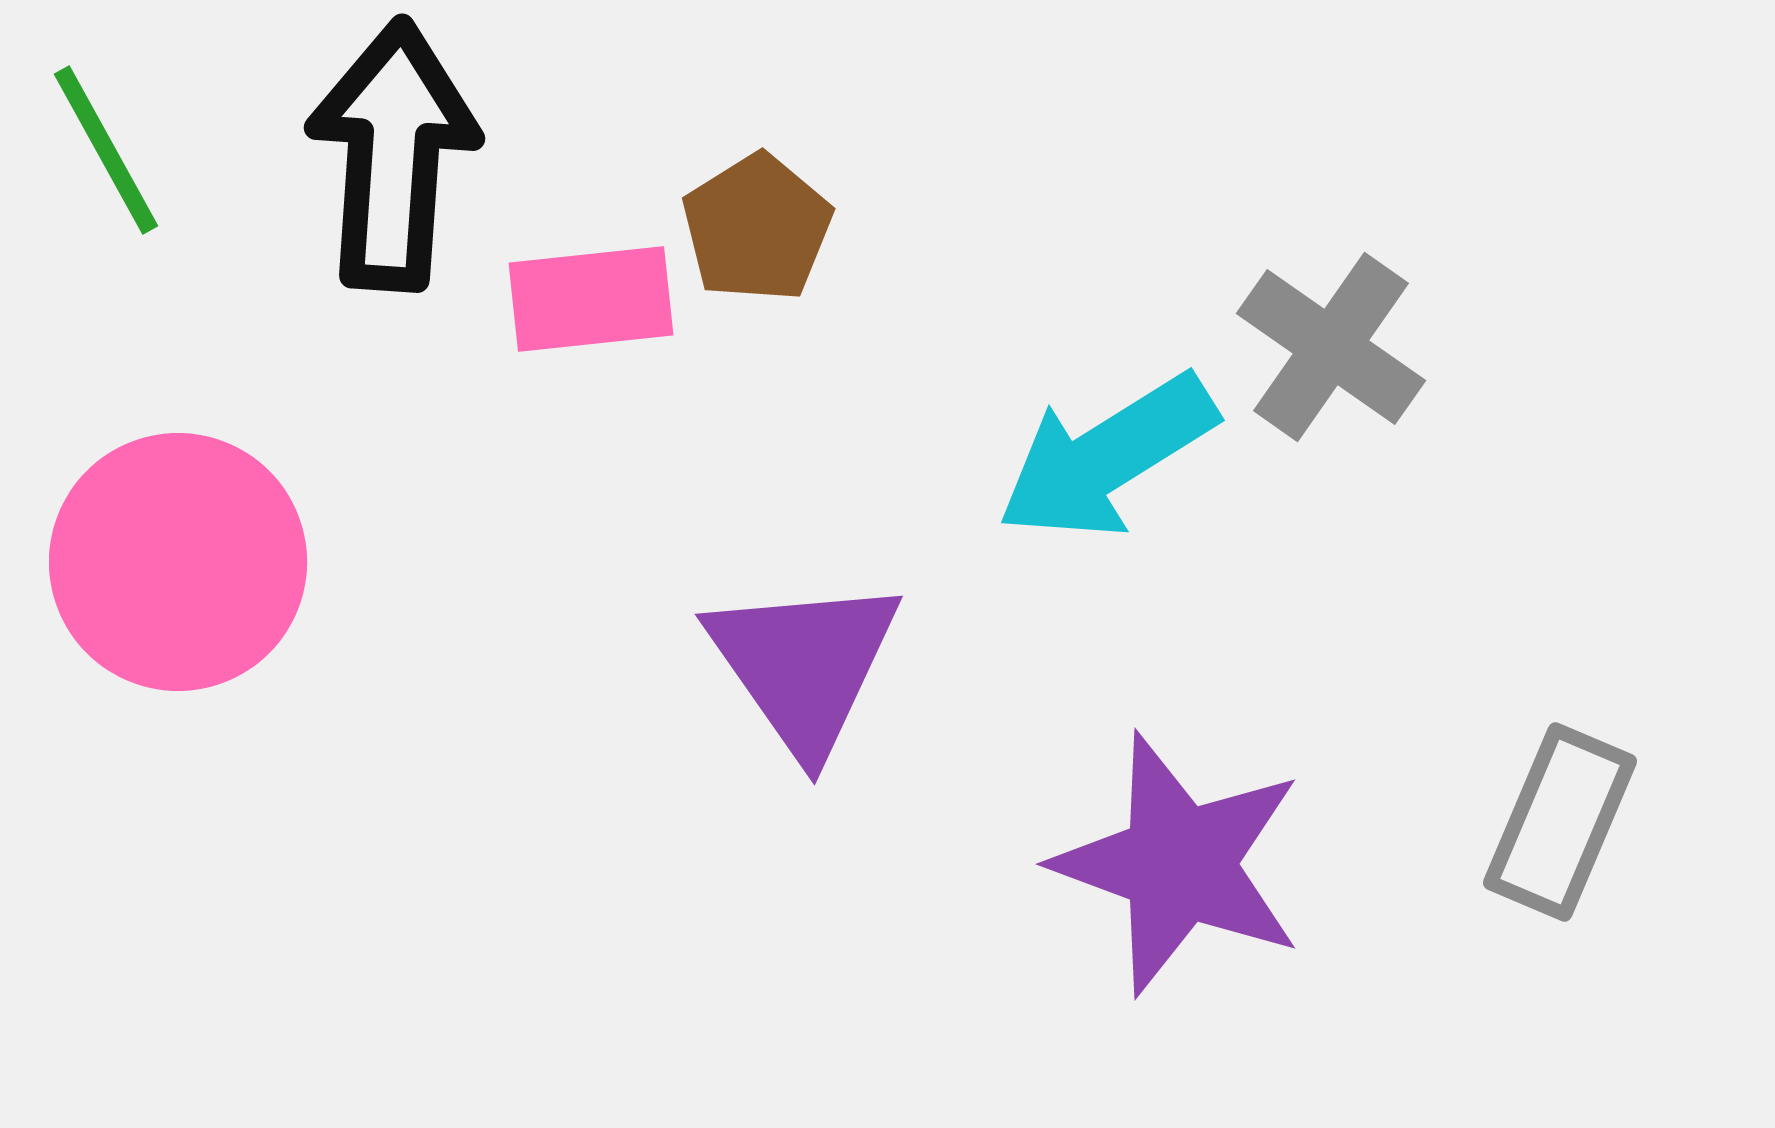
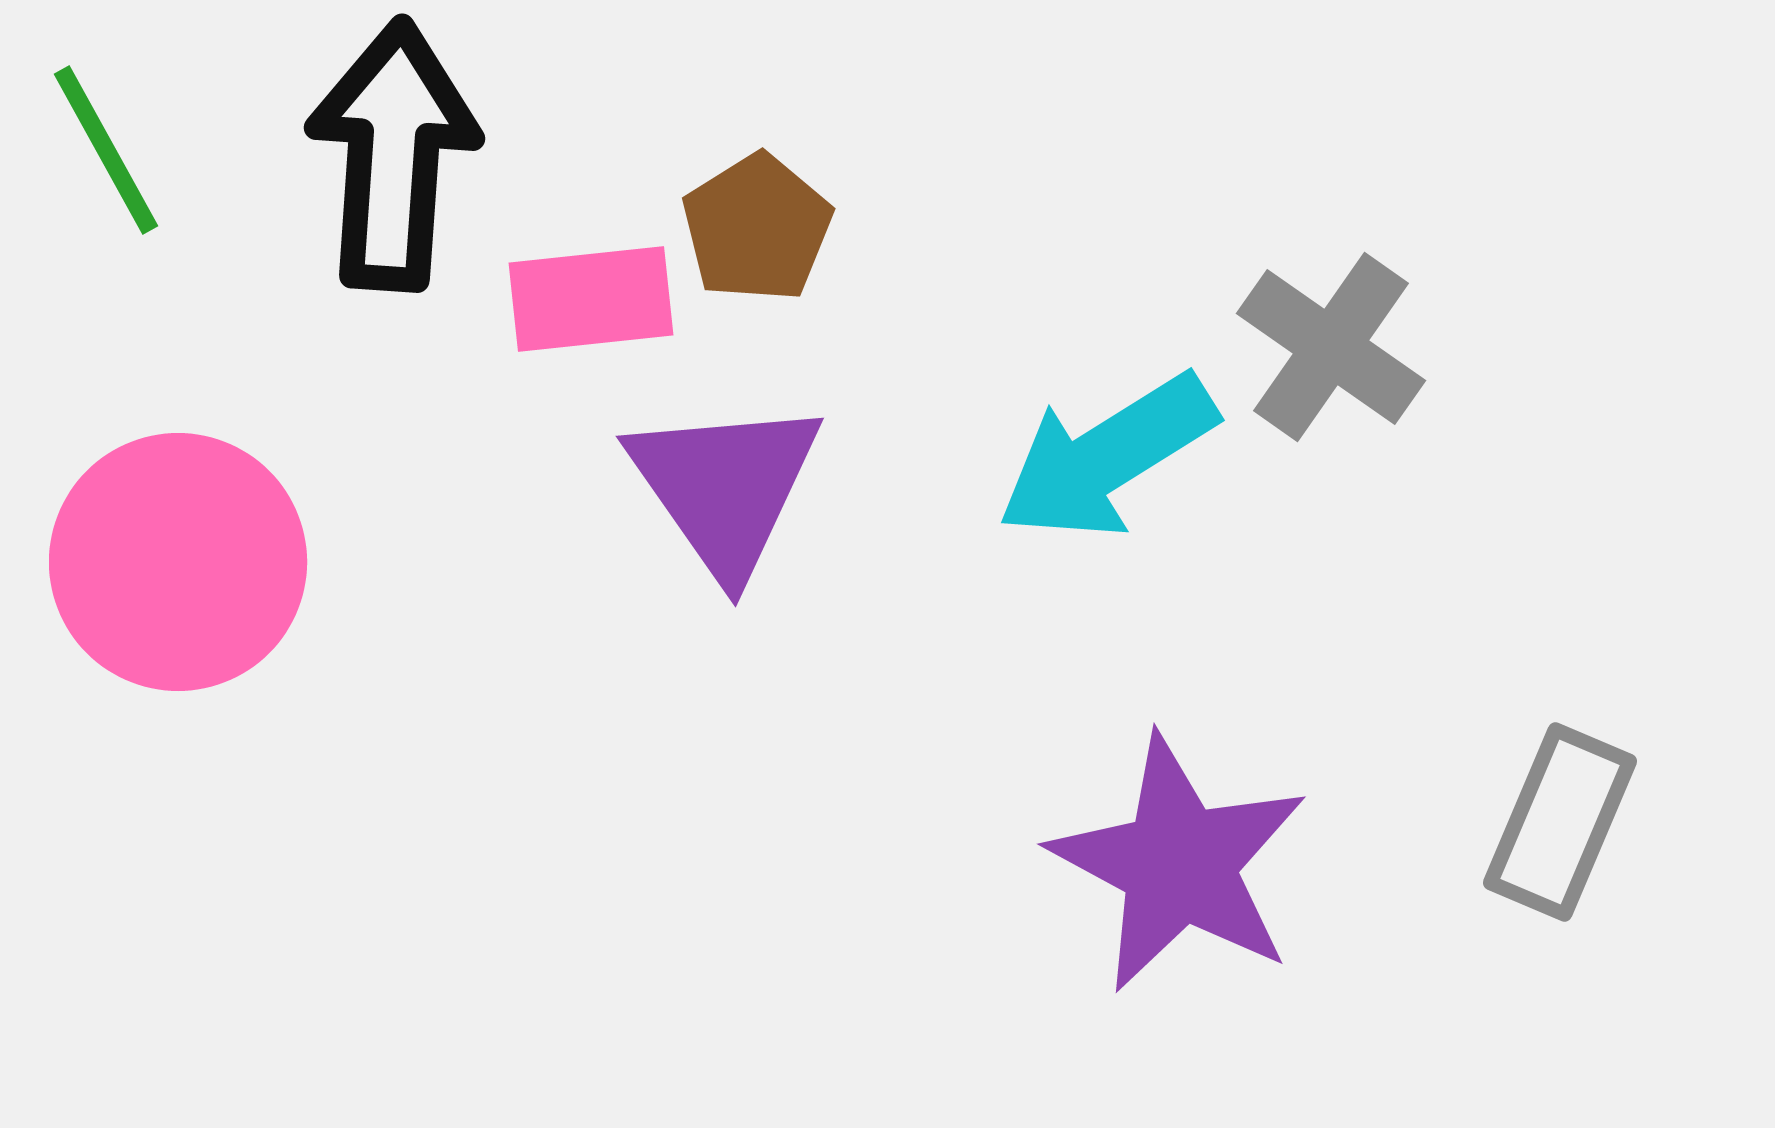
purple triangle: moved 79 px left, 178 px up
purple star: rotated 8 degrees clockwise
